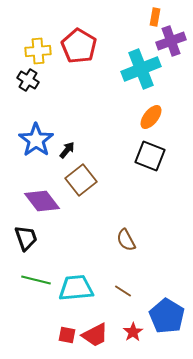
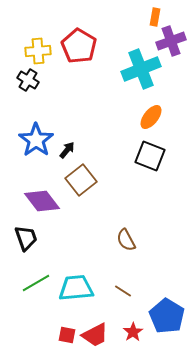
green line: moved 3 px down; rotated 44 degrees counterclockwise
